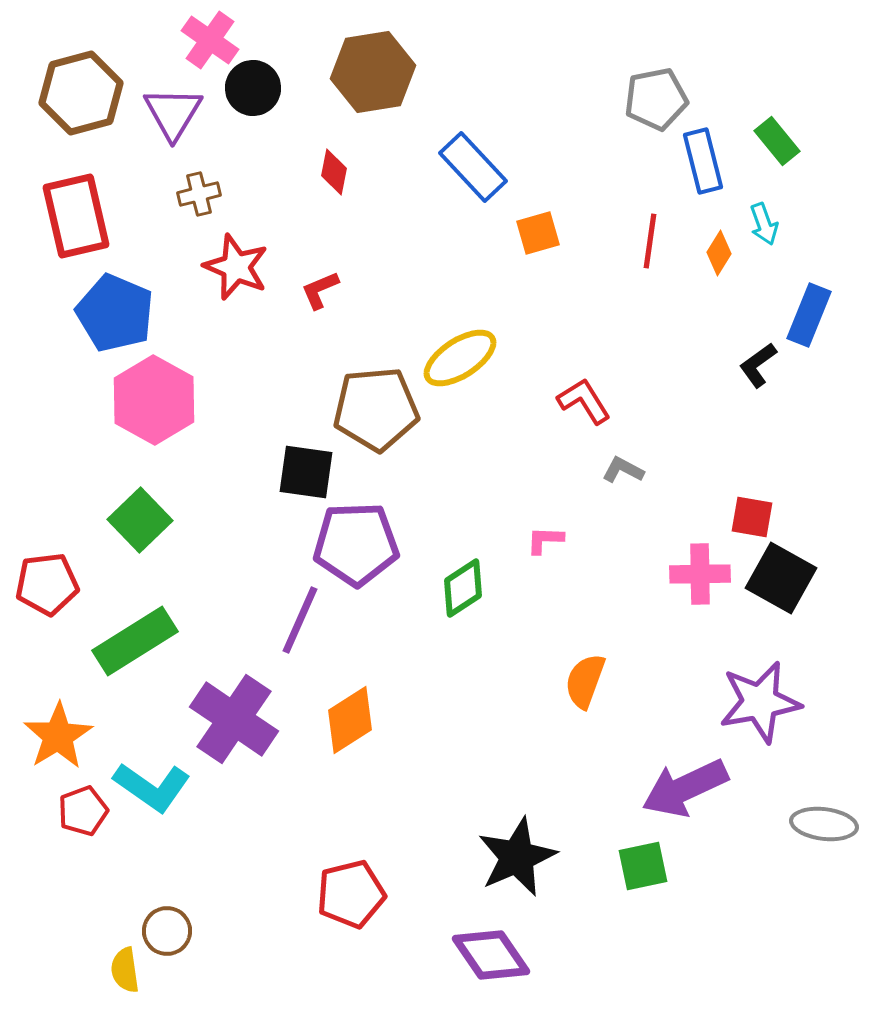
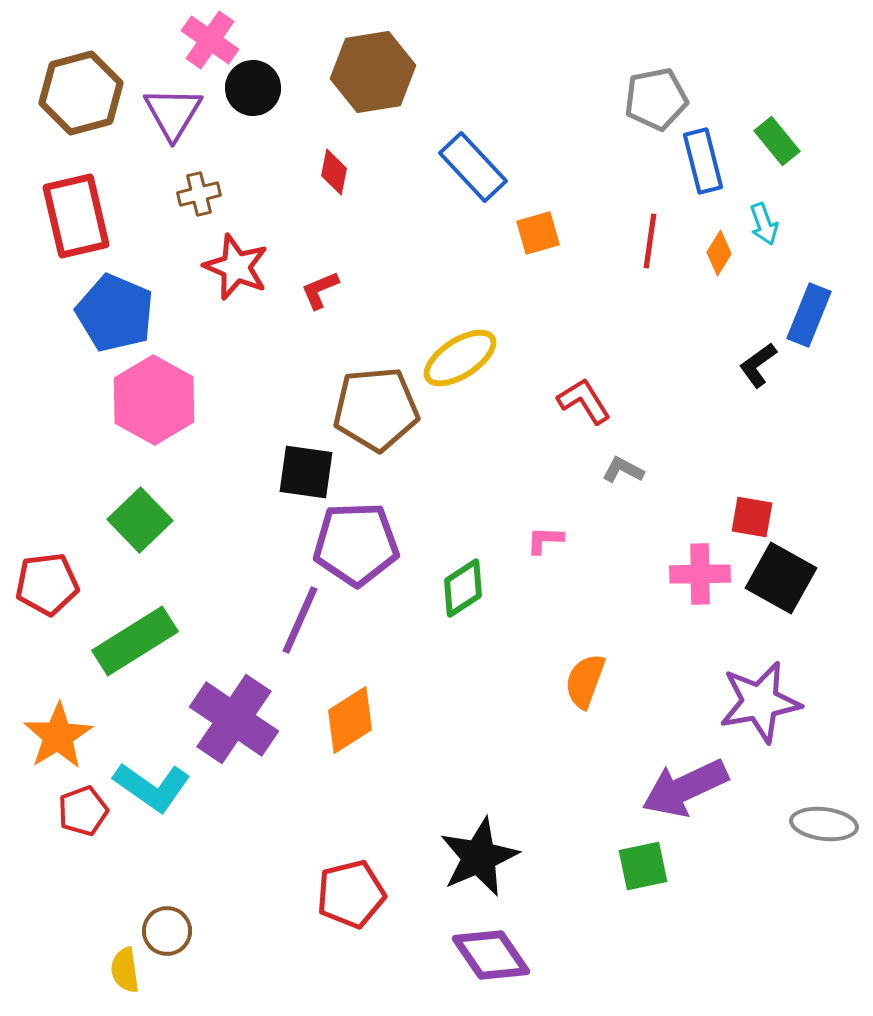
black star at (517, 857): moved 38 px left
